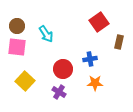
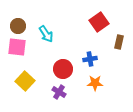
brown circle: moved 1 px right
